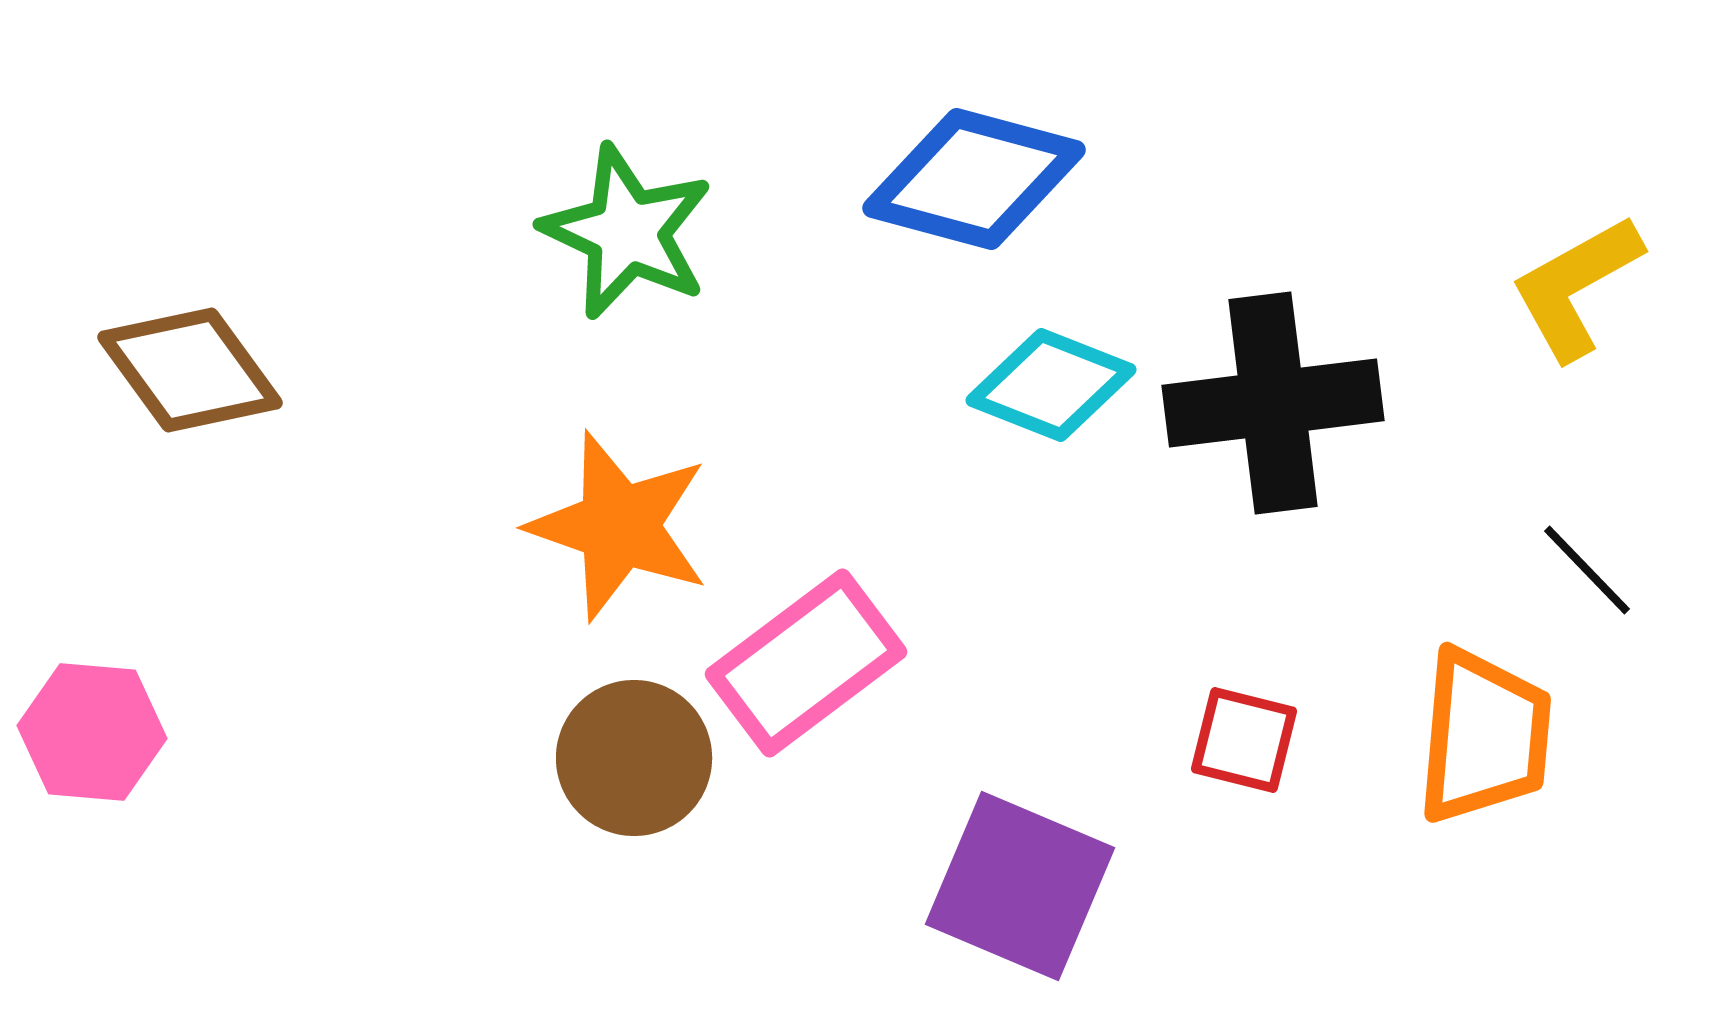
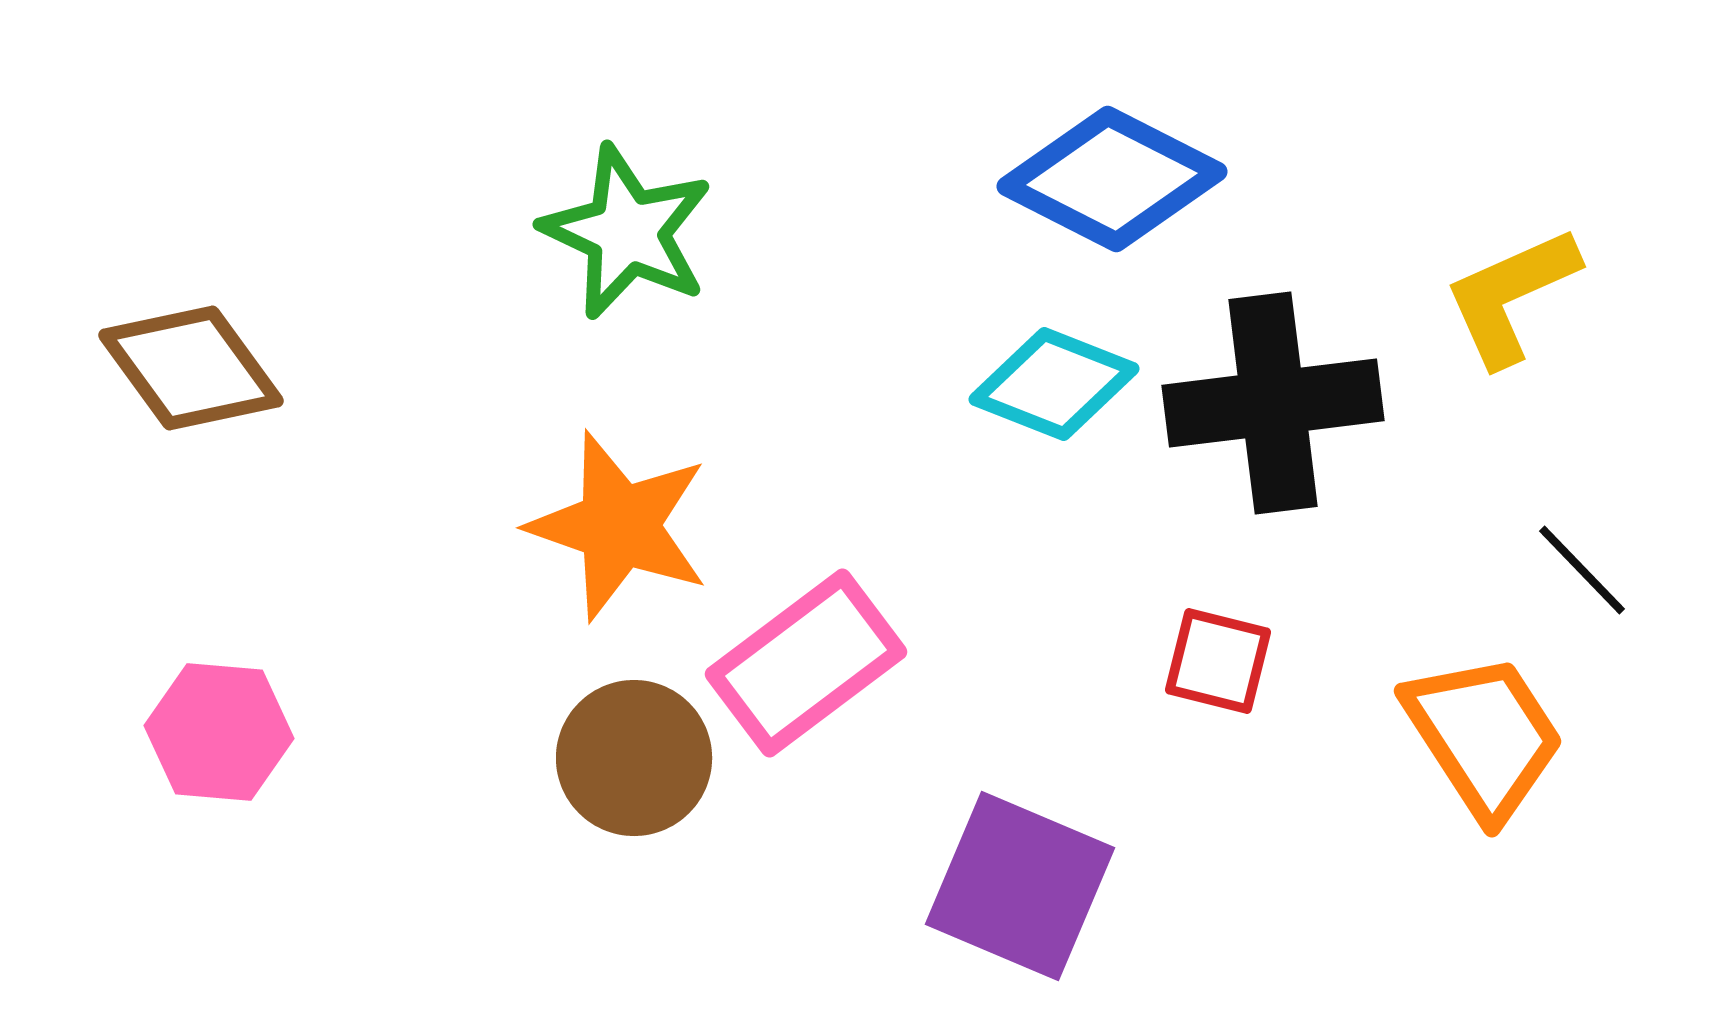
blue diamond: moved 138 px right; rotated 12 degrees clockwise
yellow L-shape: moved 65 px left, 9 px down; rotated 5 degrees clockwise
brown diamond: moved 1 px right, 2 px up
cyan diamond: moved 3 px right, 1 px up
black line: moved 5 px left
pink hexagon: moved 127 px right
orange trapezoid: rotated 38 degrees counterclockwise
red square: moved 26 px left, 79 px up
